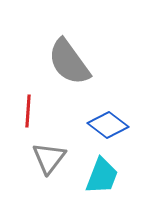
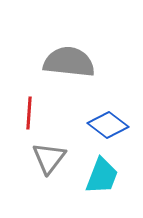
gray semicircle: rotated 132 degrees clockwise
red line: moved 1 px right, 2 px down
